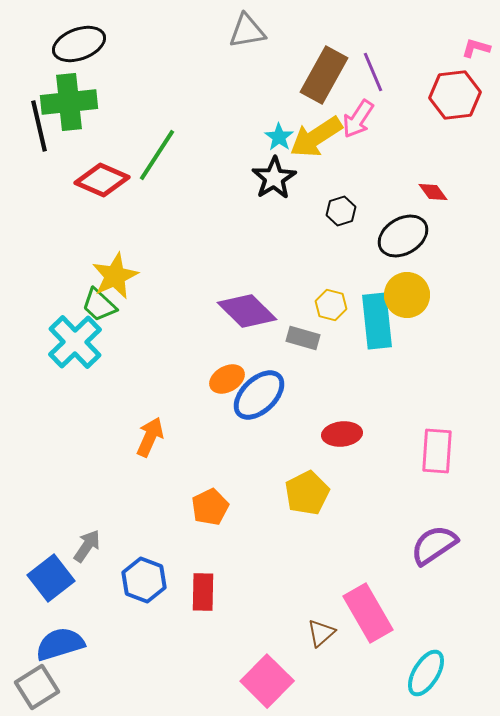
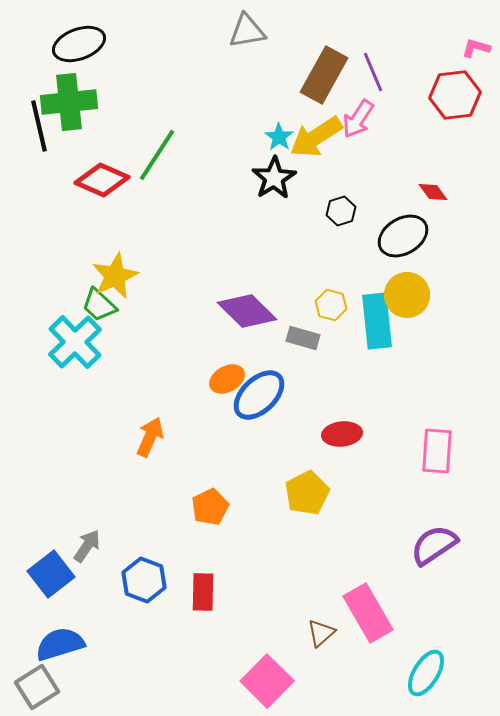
blue square at (51, 578): moved 4 px up
